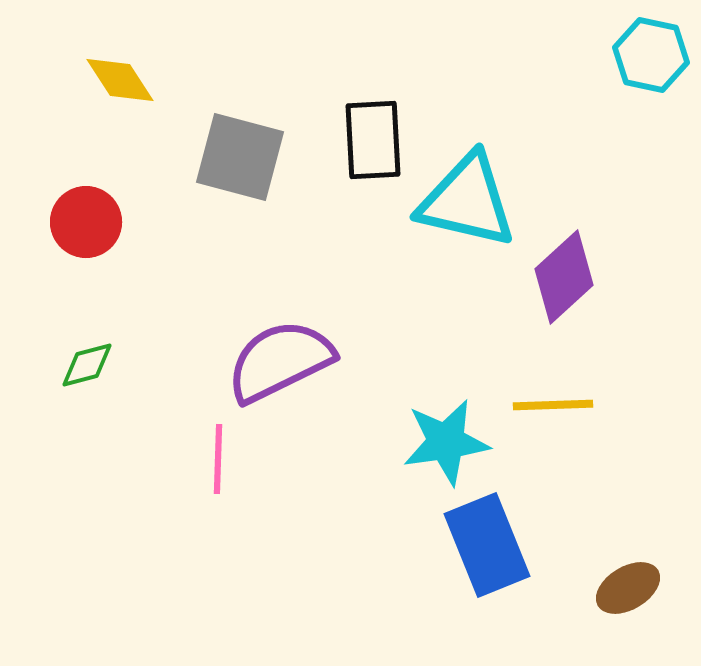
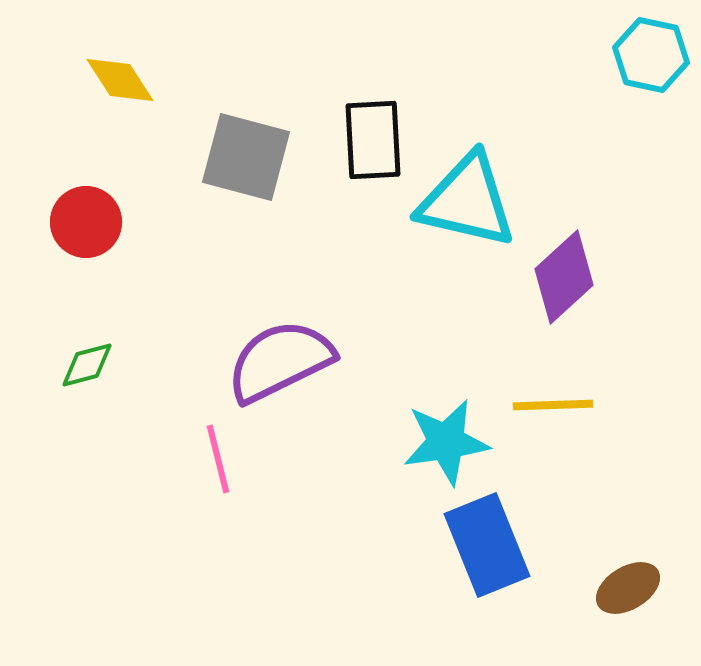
gray square: moved 6 px right
pink line: rotated 16 degrees counterclockwise
